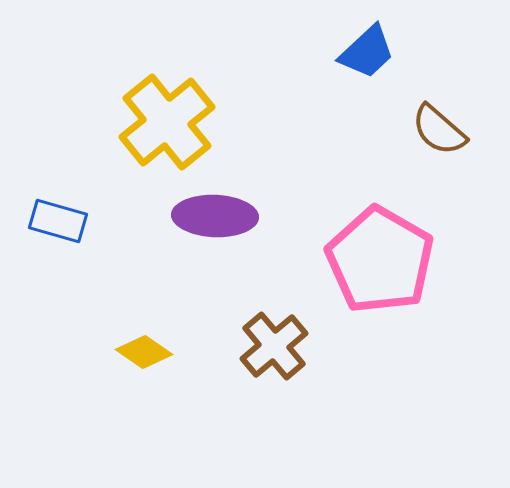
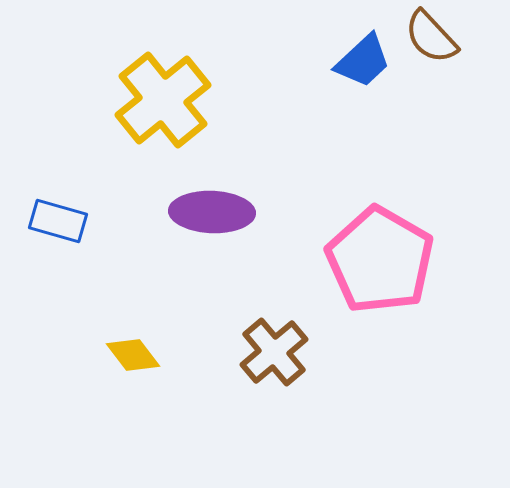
blue trapezoid: moved 4 px left, 9 px down
yellow cross: moved 4 px left, 22 px up
brown semicircle: moved 8 px left, 93 px up; rotated 6 degrees clockwise
purple ellipse: moved 3 px left, 4 px up
brown cross: moved 6 px down
yellow diamond: moved 11 px left, 3 px down; rotated 18 degrees clockwise
